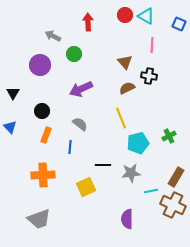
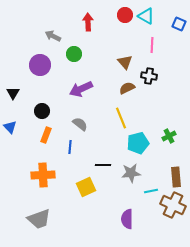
brown rectangle: rotated 36 degrees counterclockwise
